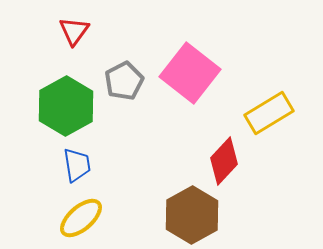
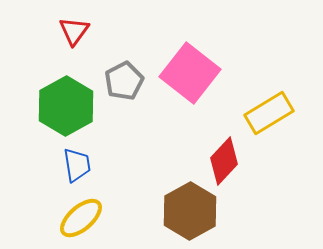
brown hexagon: moved 2 px left, 4 px up
